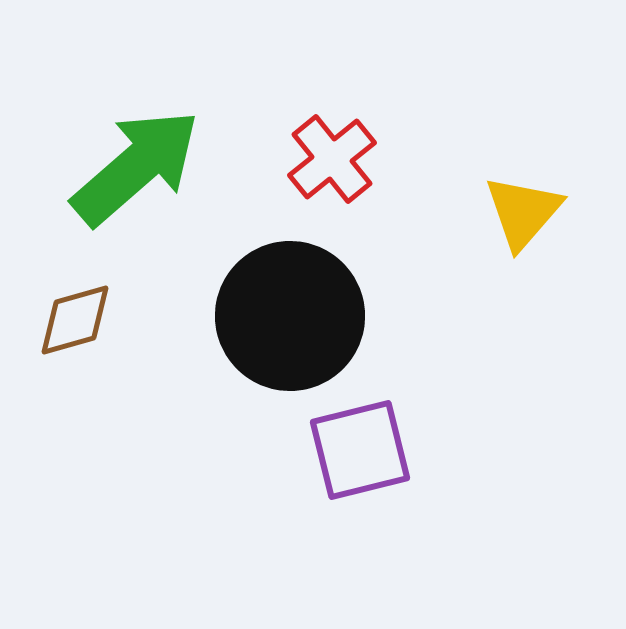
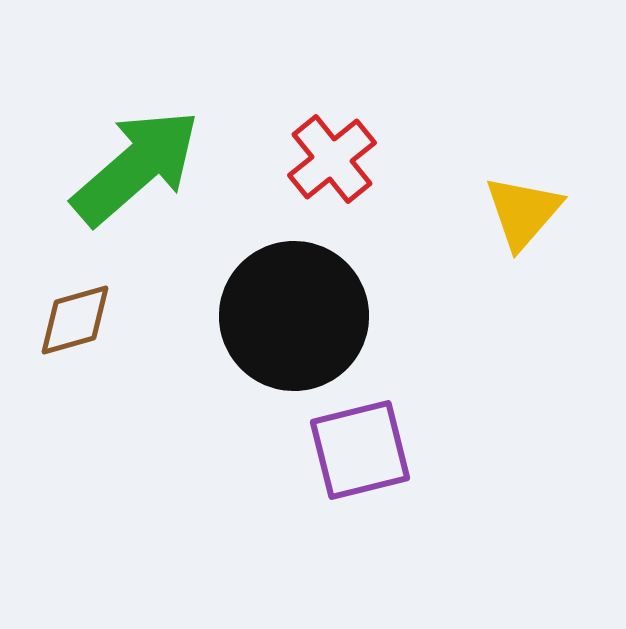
black circle: moved 4 px right
